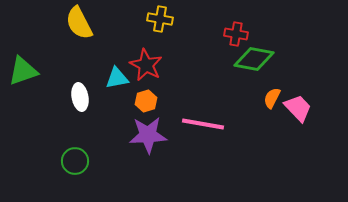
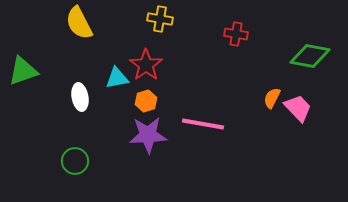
green diamond: moved 56 px right, 3 px up
red star: rotated 8 degrees clockwise
